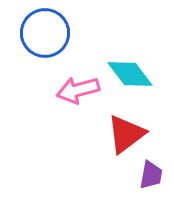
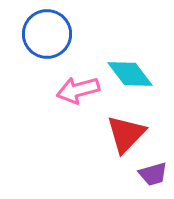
blue circle: moved 2 px right, 1 px down
red triangle: rotated 9 degrees counterclockwise
purple trapezoid: moved 2 px right, 1 px up; rotated 64 degrees clockwise
